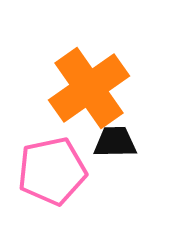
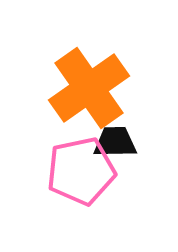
pink pentagon: moved 29 px right
